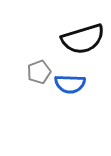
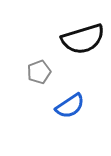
blue semicircle: moved 22 px down; rotated 36 degrees counterclockwise
